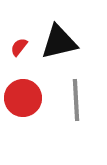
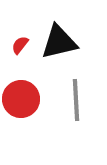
red semicircle: moved 1 px right, 2 px up
red circle: moved 2 px left, 1 px down
